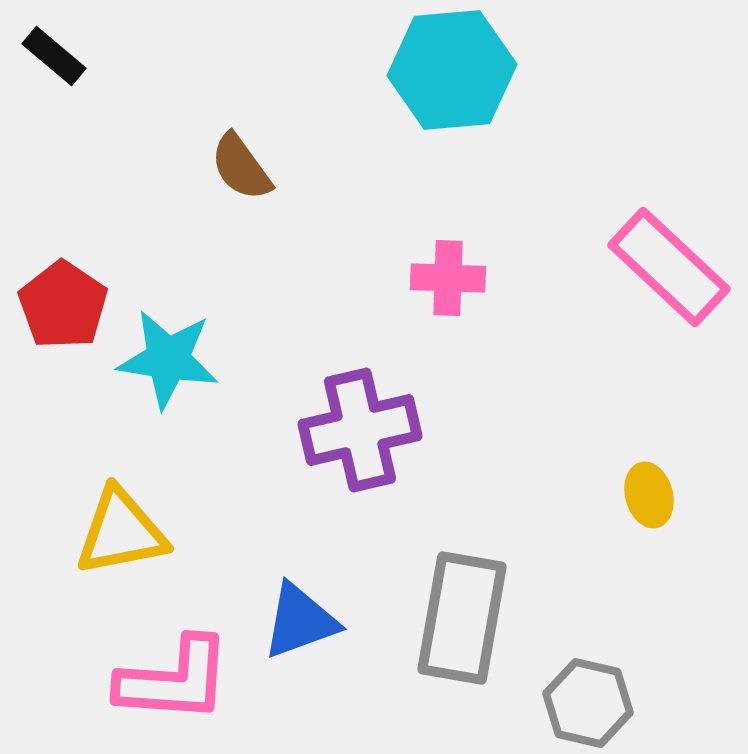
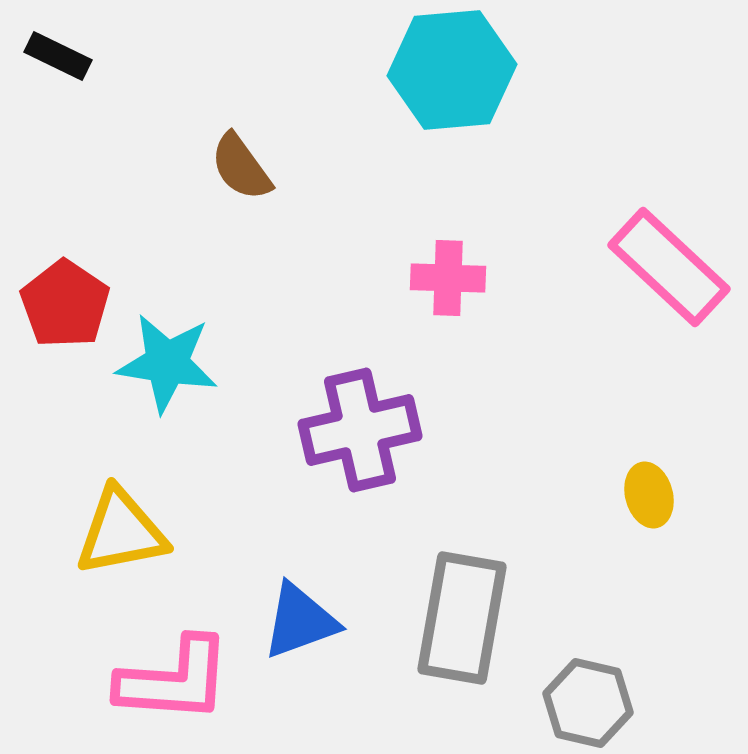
black rectangle: moved 4 px right; rotated 14 degrees counterclockwise
red pentagon: moved 2 px right, 1 px up
cyan star: moved 1 px left, 4 px down
